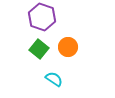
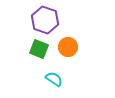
purple hexagon: moved 3 px right, 3 px down
green square: rotated 18 degrees counterclockwise
